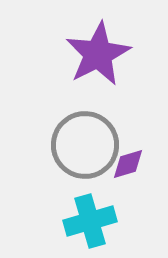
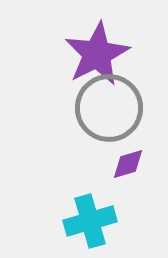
purple star: moved 1 px left
gray circle: moved 24 px right, 37 px up
